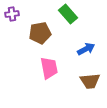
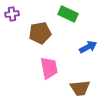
green rectangle: rotated 24 degrees counterclockwise
blue arrow: moved 2 px right, 2 px up
brown trapezoid: moved 10 px left, 7 px down
